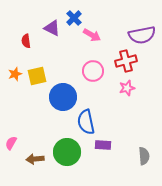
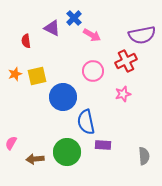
red cross: rotated 10 degrees counterclockwise
pink star: moved 4 px left, 6 px down
